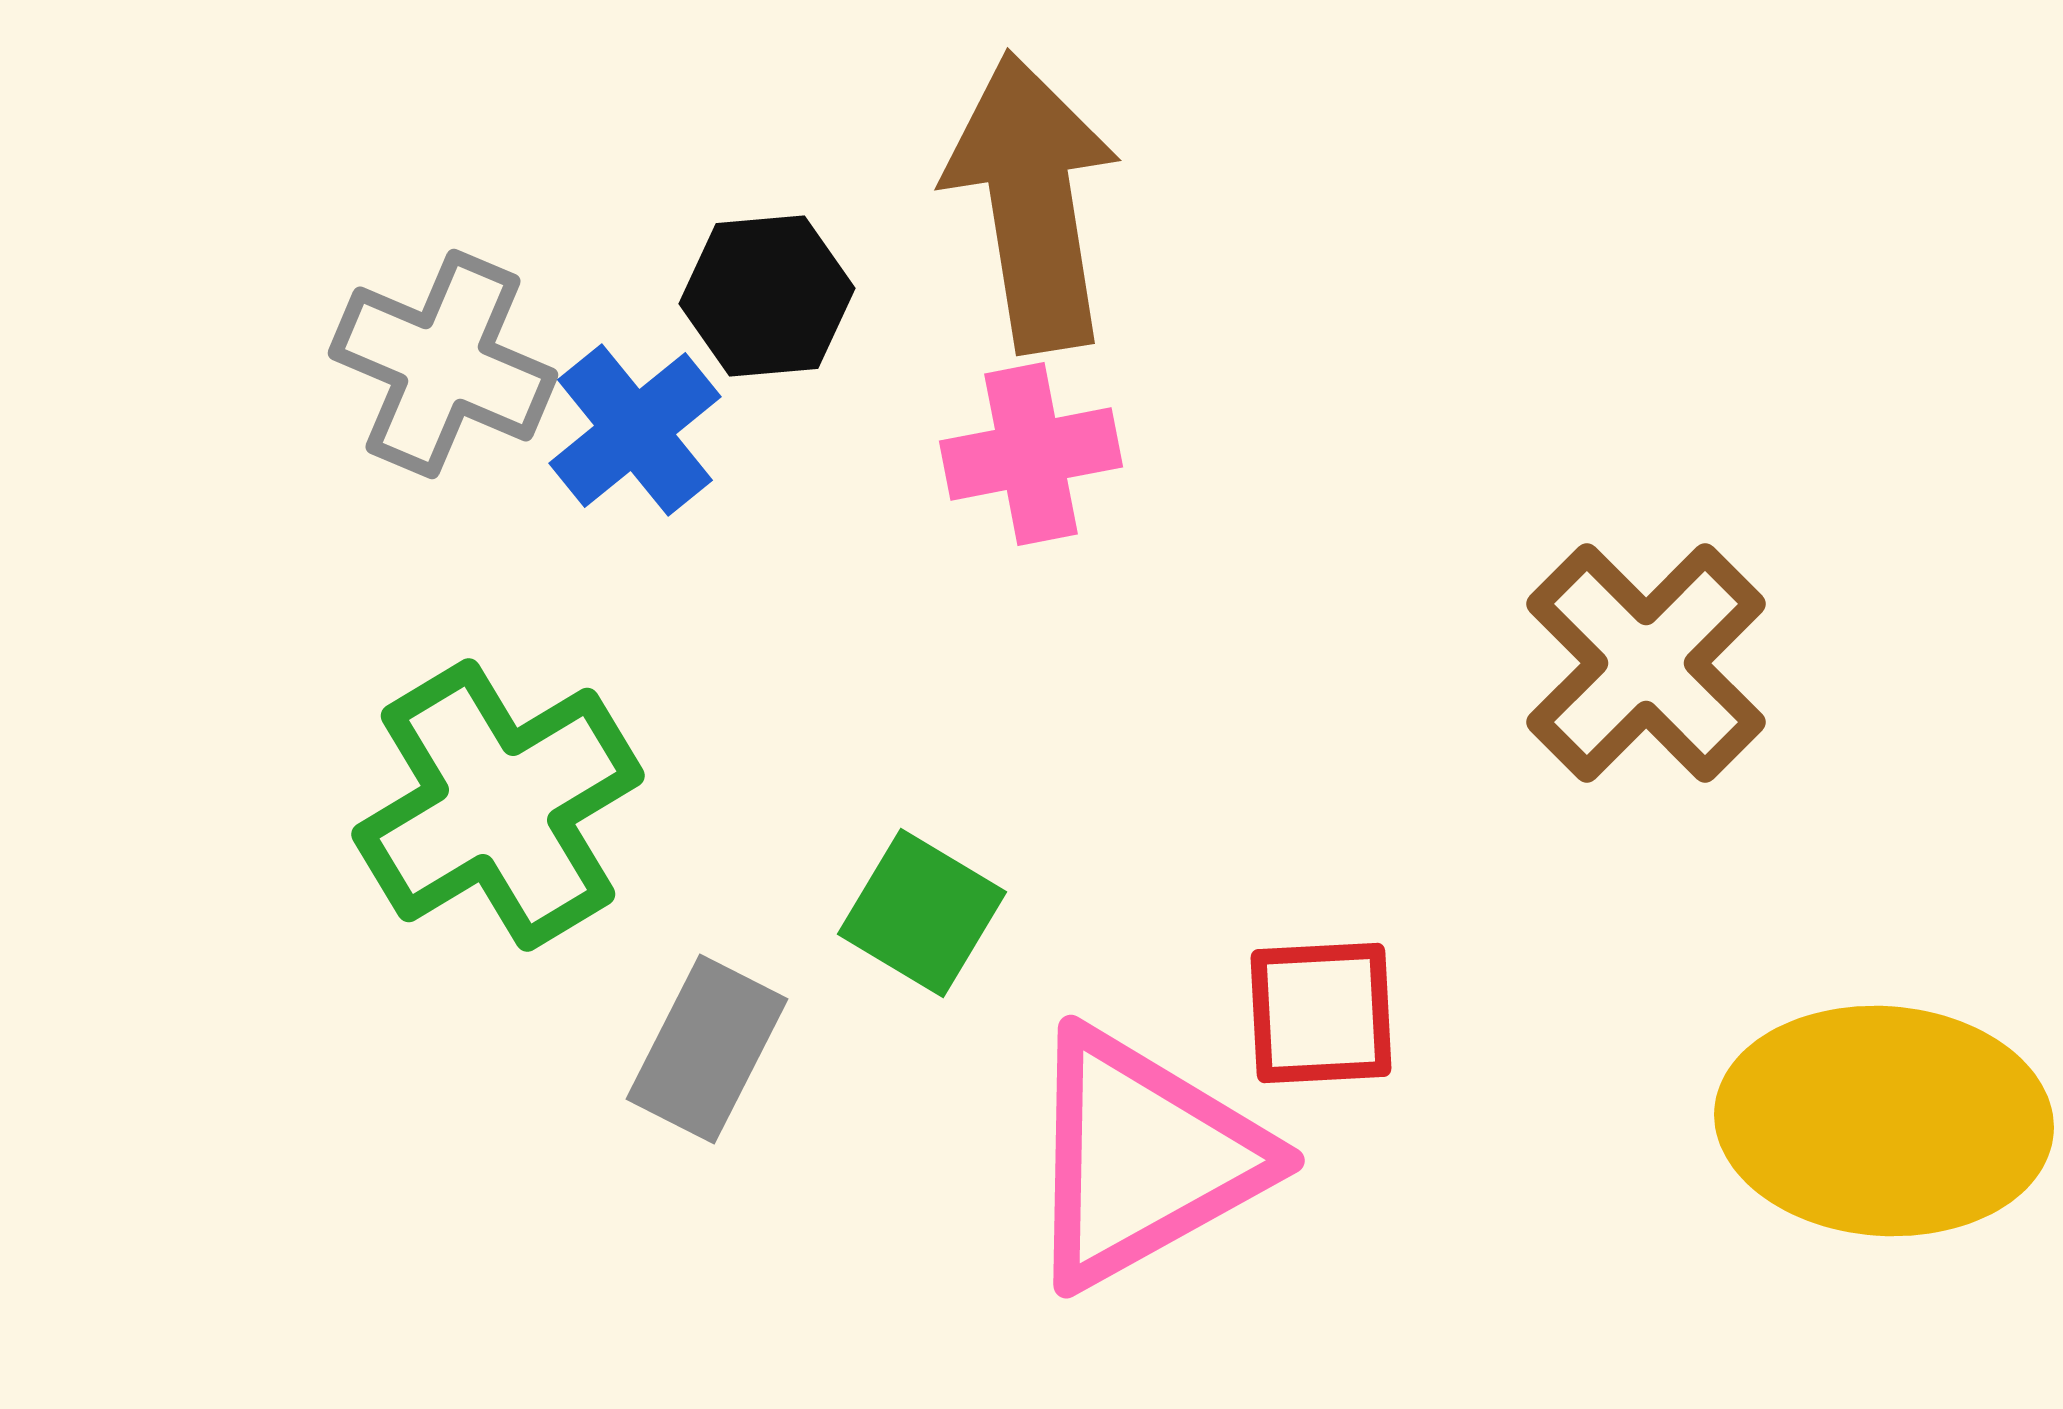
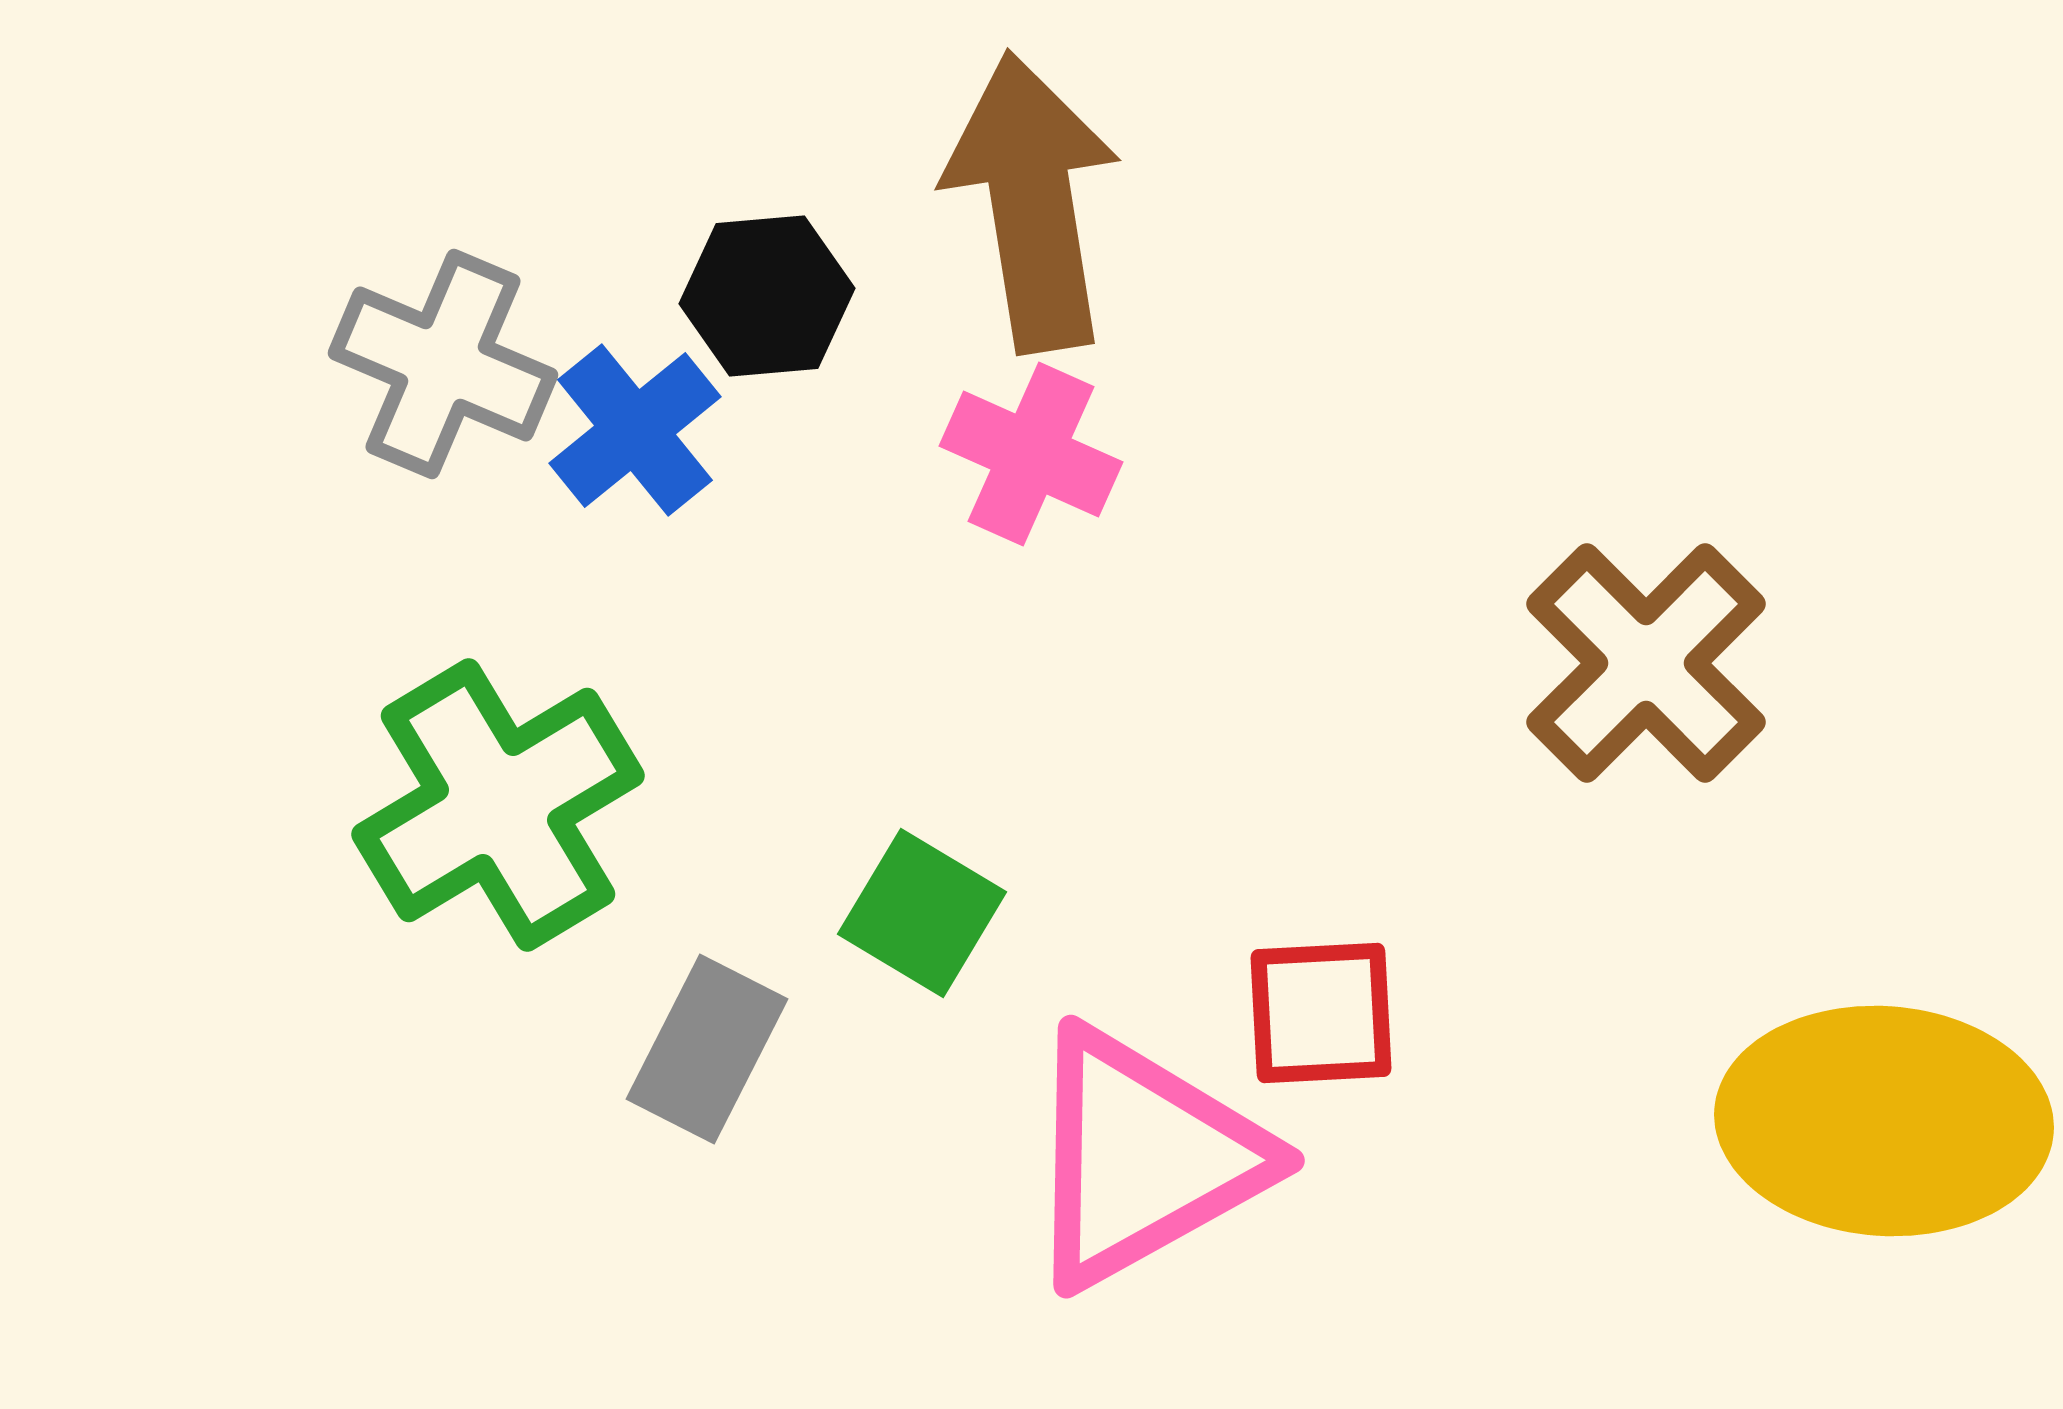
pink cross: rotated 35 degrees clockwise
